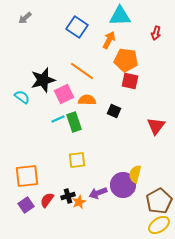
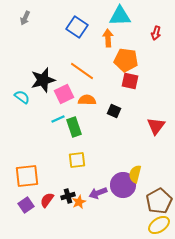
gray arrow: rotated 24 degrees counterclockwise
orange arrow: moved 1 px left, 2 px up; rotated 30 degrees counterclockwise
green rectangle: moved 5 px down
